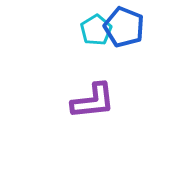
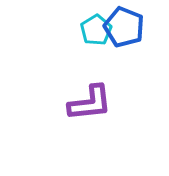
purple L-shape: moved 3 px left, 2 px down
